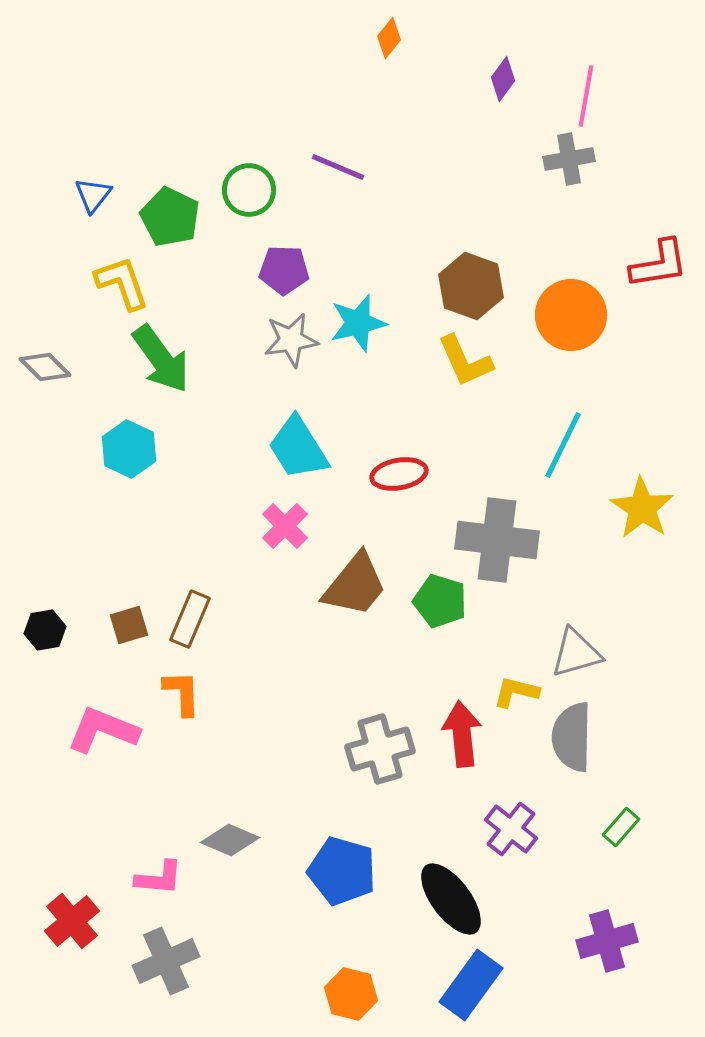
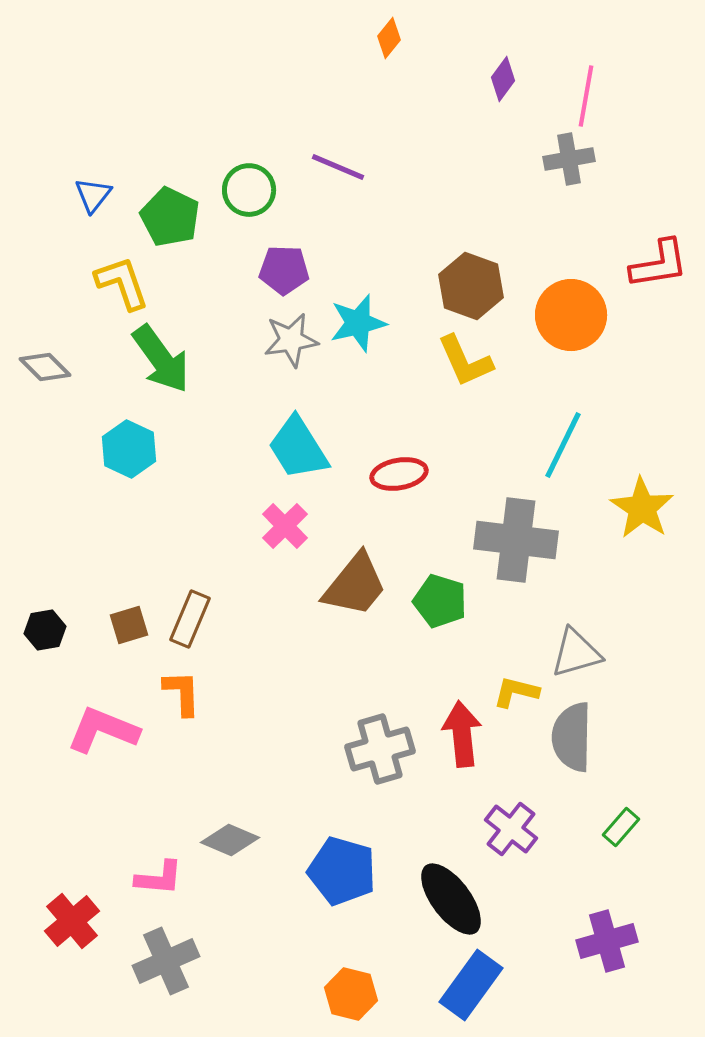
gray cross at (497, 540): moved 19 px right
